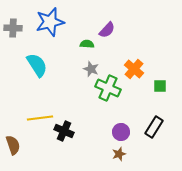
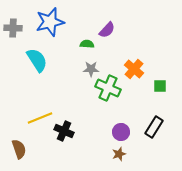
cyan semicircle: moved 5 px up
gray star: rotated 21 degrees counterclockwise
yellow line: rotated 15 degrees counterclockwise
brown semicircle: moved 6 px right, 4 px down
